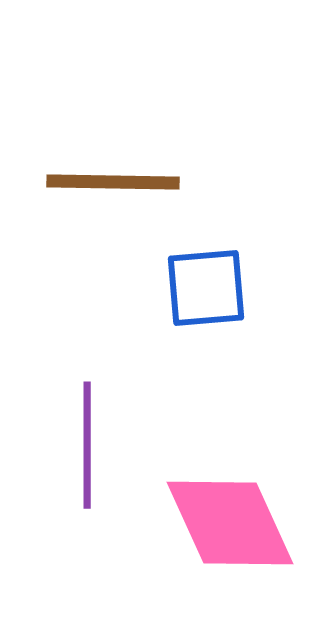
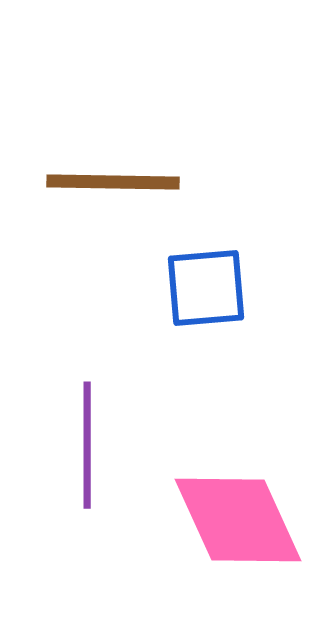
pink diamond: moved 8 px right, 3 px up
